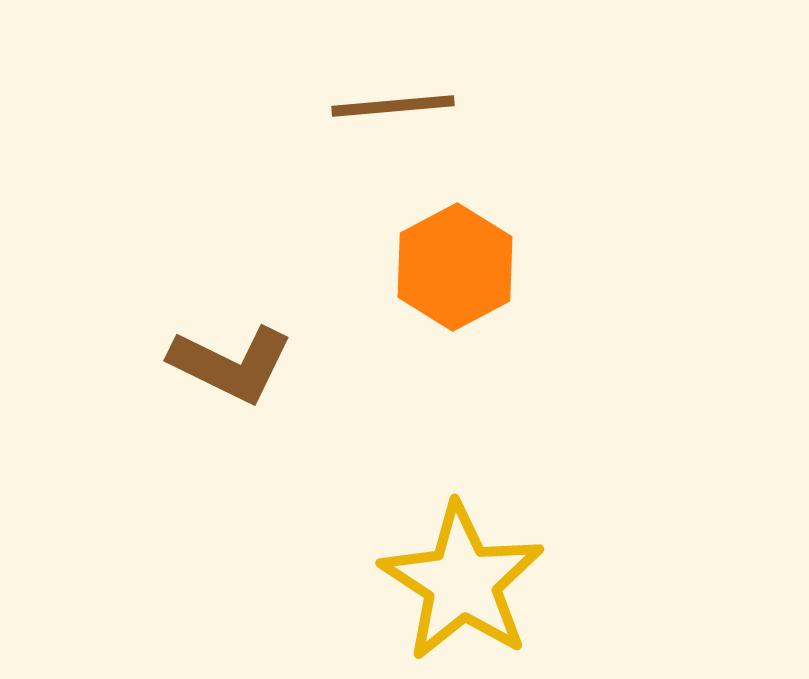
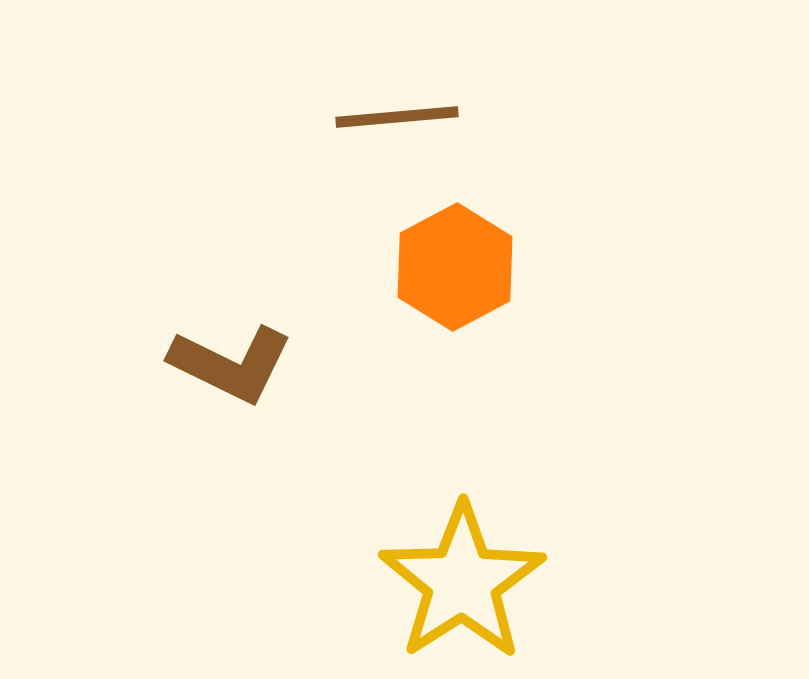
brown line: moved 4 px right, 11 px down
yellow star: rotated 6 degrees clockwise
